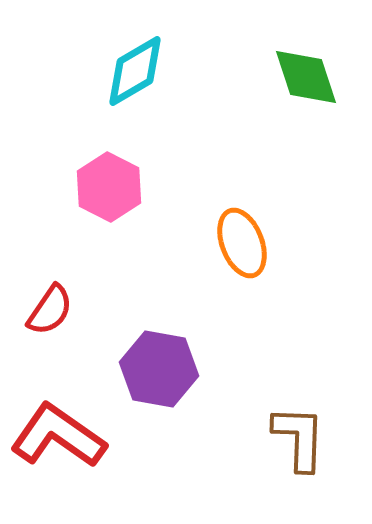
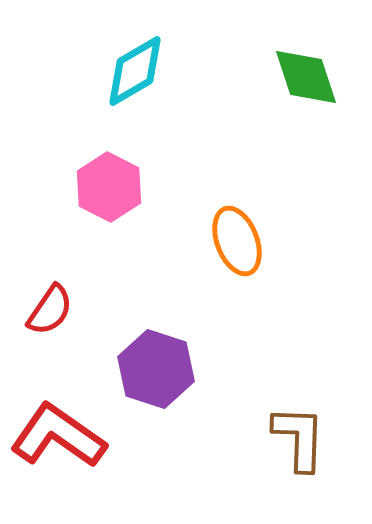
orange ellipse: moved 5 px left, 2 px up
purple hexagon: moved 3 px left; rotated 8 degrees clockwise
